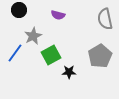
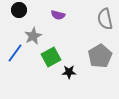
green square: moved 2 px down
